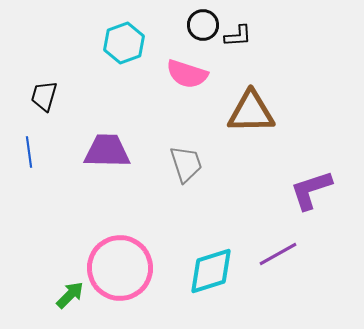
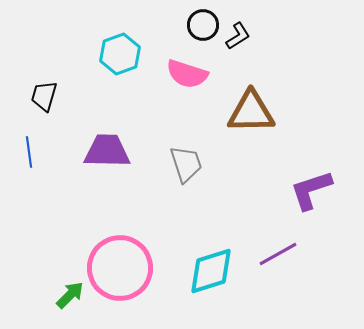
black L-shape: rotated 28 degrees counterclockwise
cyan hexagon: moved 4 px left, 11 px down
